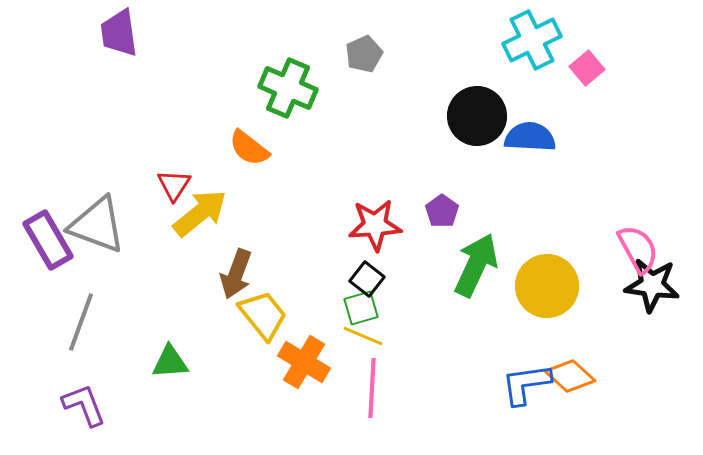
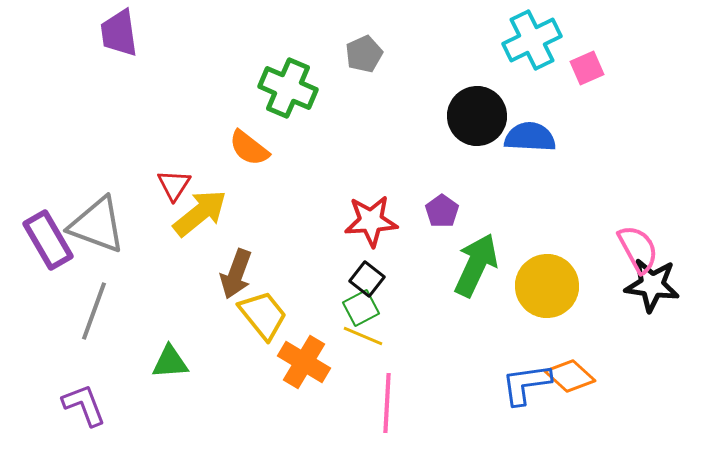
pink square: rotated 16 degrees clockwise
red star: moved 4 px left, 4 px up
green square: rotated 12 degrees counterclockwise
gray line: moved 13 px right, 11 px up
pink line: moved 15 px right, 15 px down
